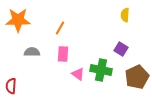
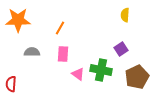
purple square: rotated 24 degrees clockwise
red semicircle: moved 2 px up
